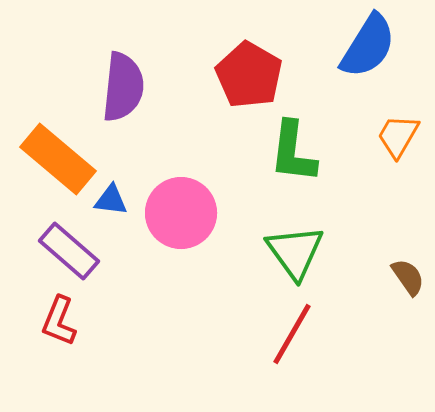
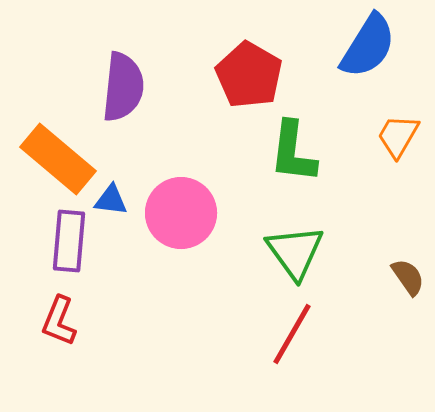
purple rectangle: moved 10 px up; rotated 54 degrees clockwise
